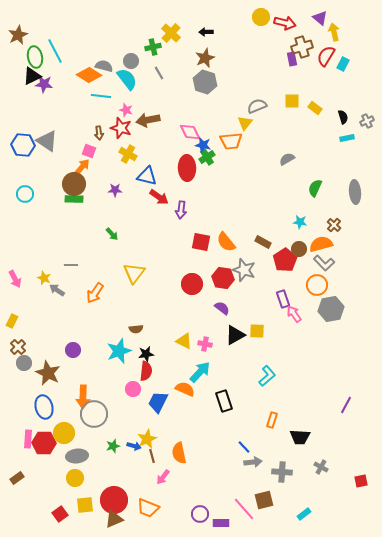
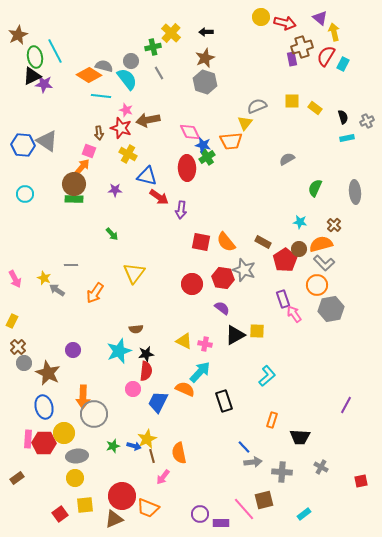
red circle at (114, 500): moved 8 px right, 4 px up
